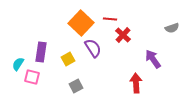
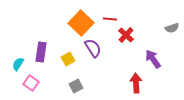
red cross: moved 3 px right
pink square: moved 1 px left, 6 px down; rotated 21 degrees clockwise
